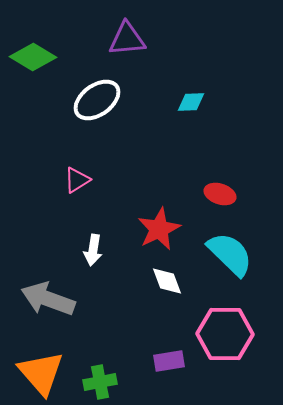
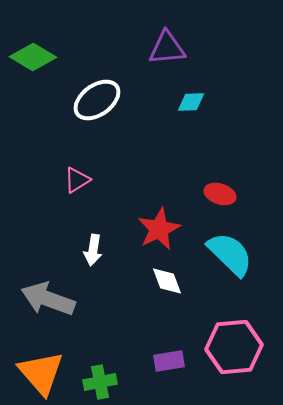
purple triangle: moved 40 px right, 9 px down
pink hexagon: moved 9 px right, 13 px down; rotated 6 degrees counterclockwise
